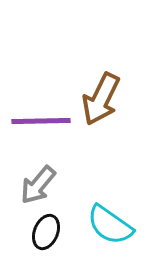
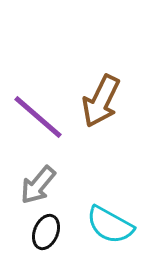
brown arrow: moved 2 px down
purple line: moved 3 px left, 4 px up; rotated 42 degrees clockwise
cyan semicircle: rotated 6 degrees counterclockwise
